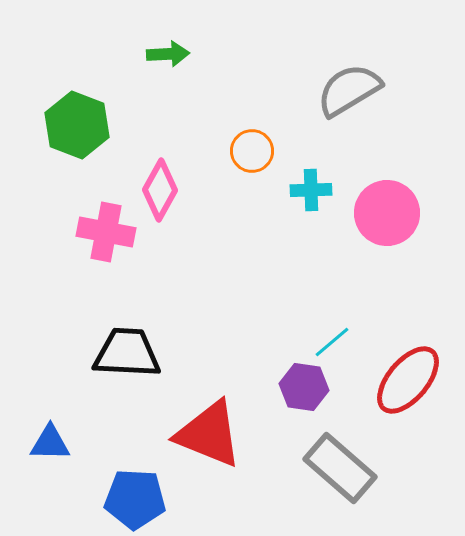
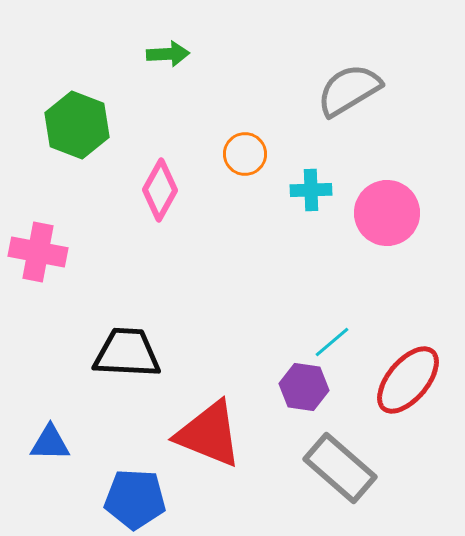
orange circle: moved 7 px left, 3 px down
pink cross: moved 68 px left, 20 px down
